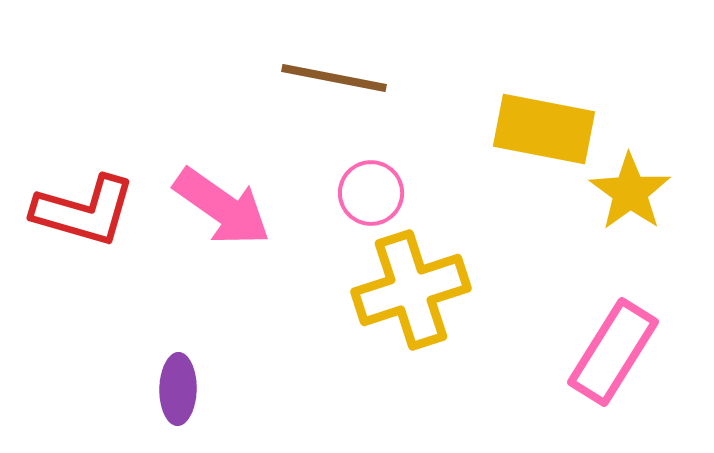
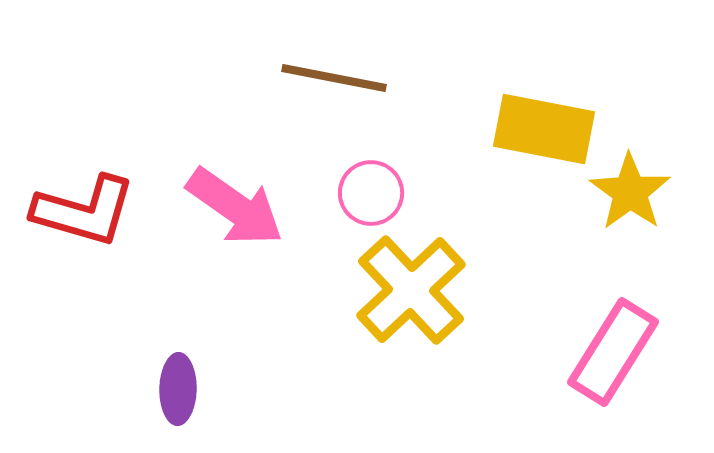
pink arrow: moved 13 px right
yellow cross: rotated 25 degrees counterclockwise
